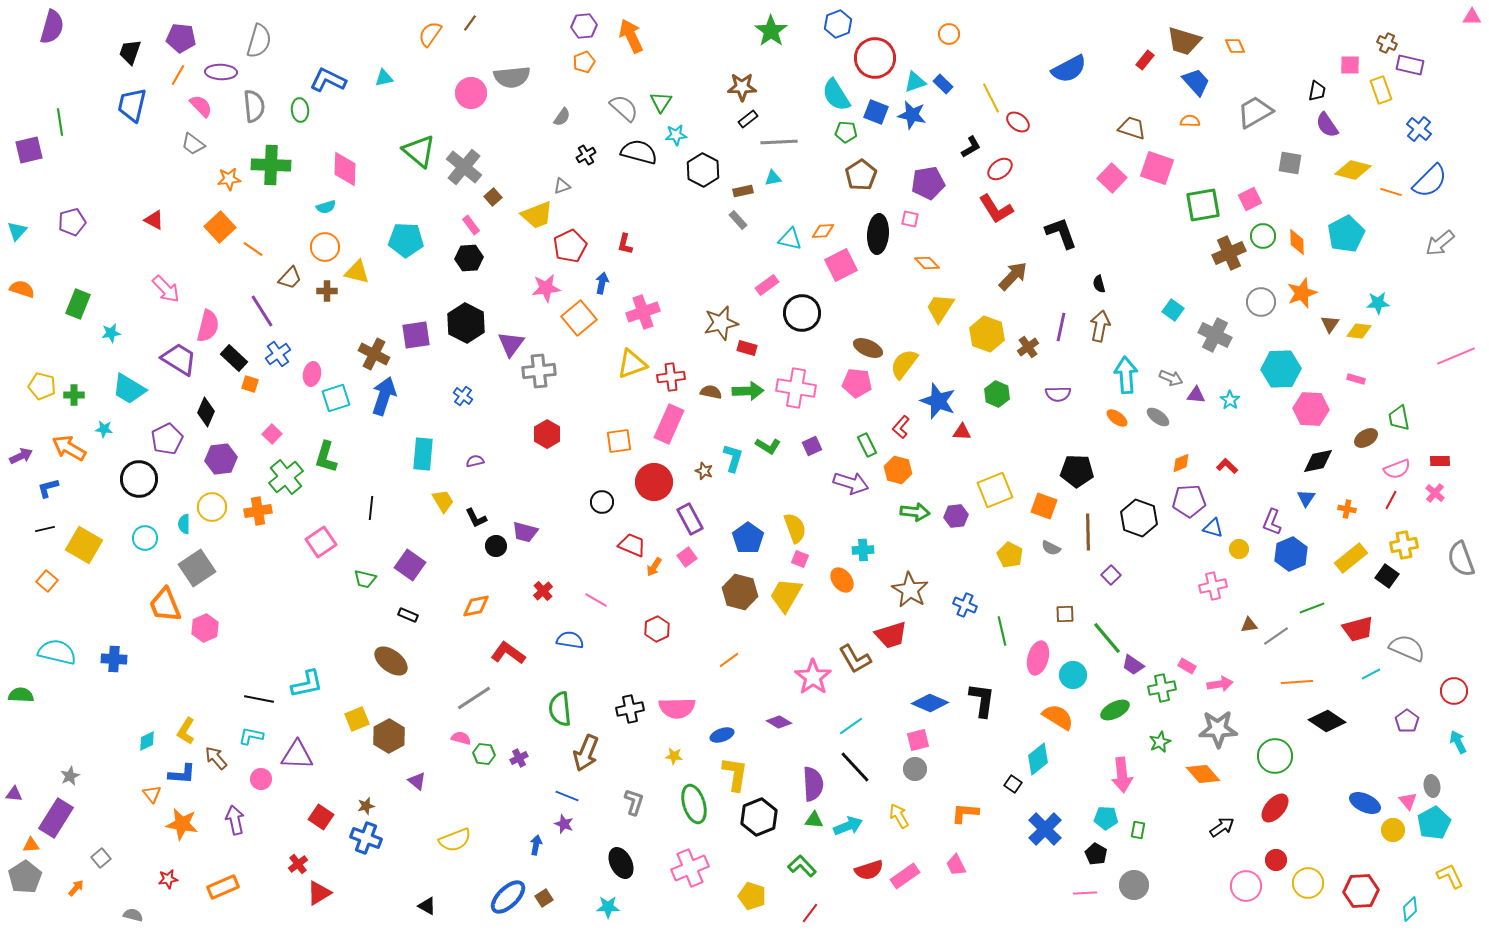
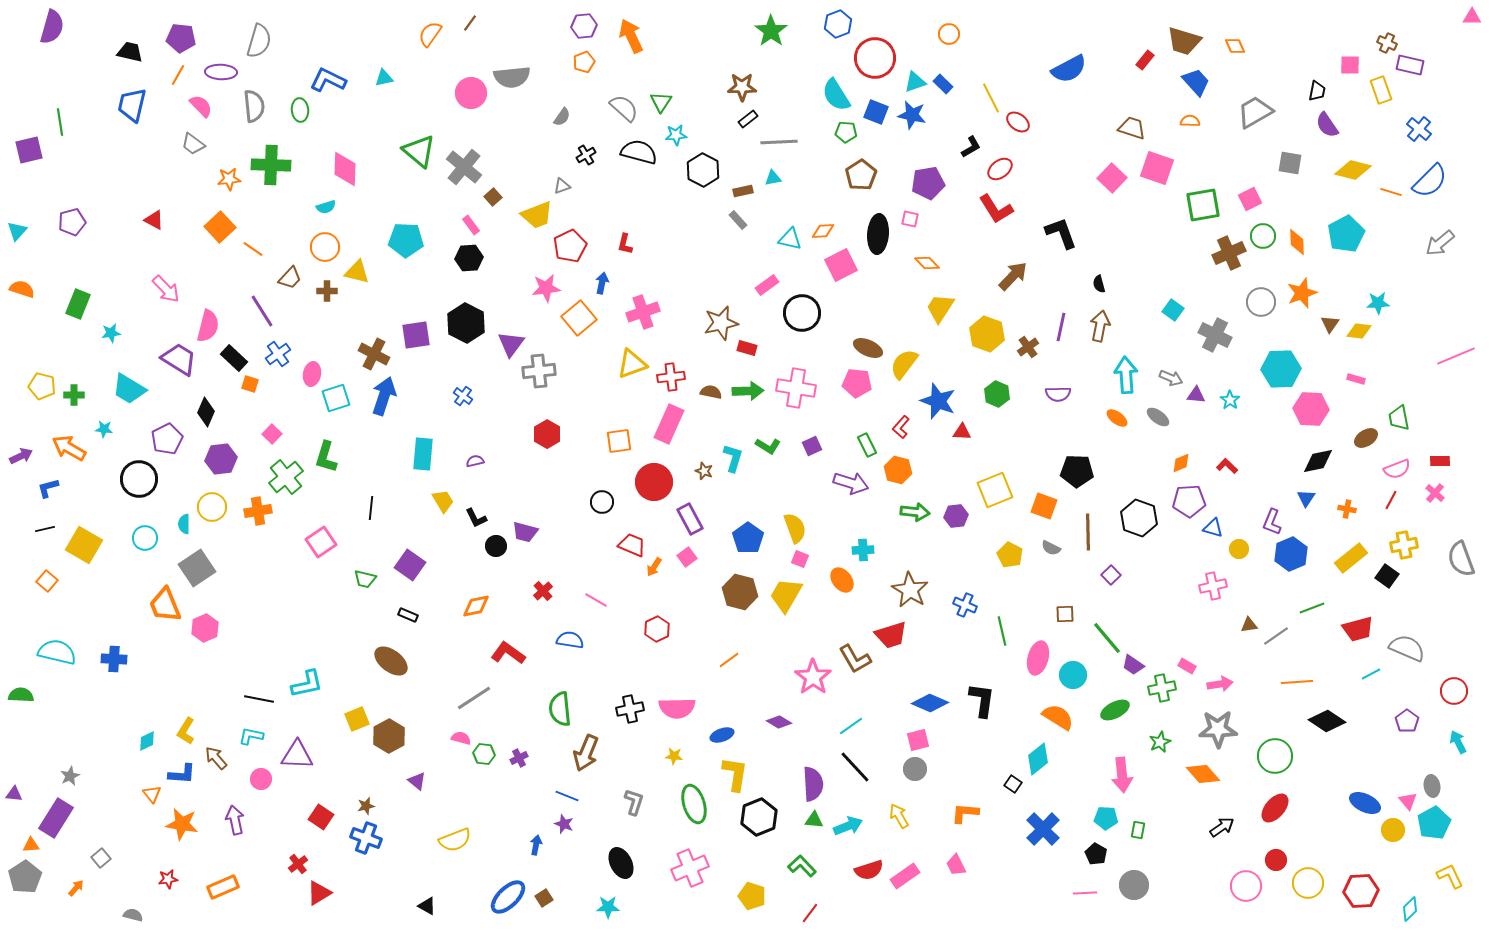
black trapezoid at (130, 52): rotated 84 degrees clockwise
blue cross at (1045, 829): moved 2 px left
